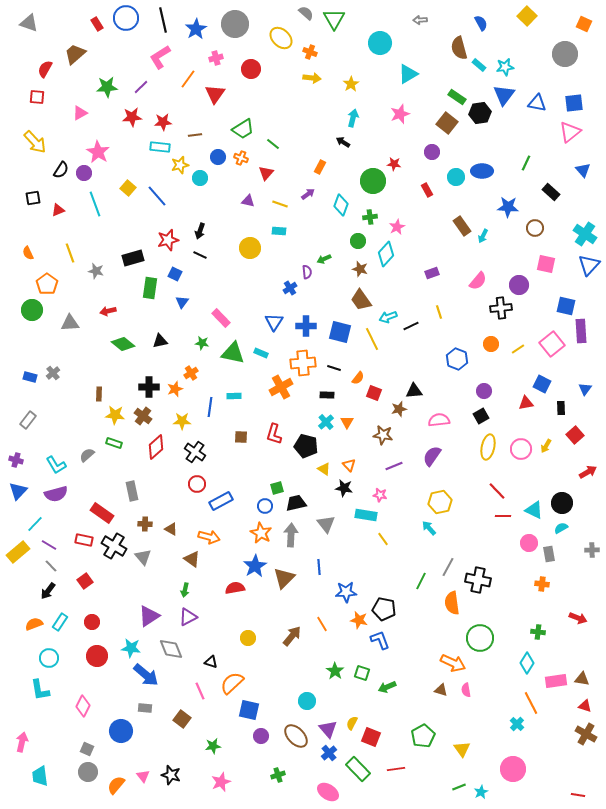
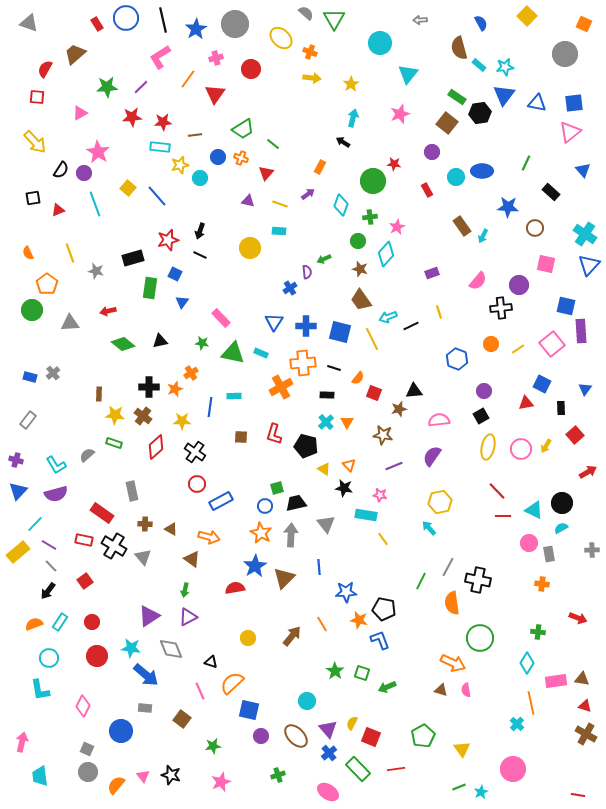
cyan triangle at (408, 74): rotated 20 degrees counterclockwise
orange line at (531, 703): rotated 15 degrees clockwise
